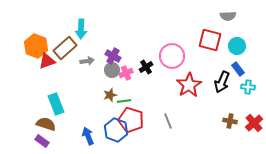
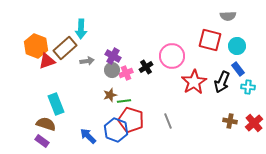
red star: moved 5 px right, 3 px up
blue arrow: rotated 24 degrees counterclockwise
